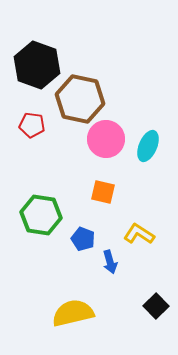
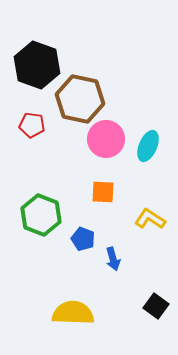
orange square: rotated 10 degrees counterclockwise
green hexagon: rotated 12 degrees clockwise
yellow L-shape: moved 11 px right, 15 px up
blue arrow: moved 3 px right, 3 px up
black square: rotated 10 degrees counterclockwise
yellow semicircle: rotated 15 degrees clockwise
